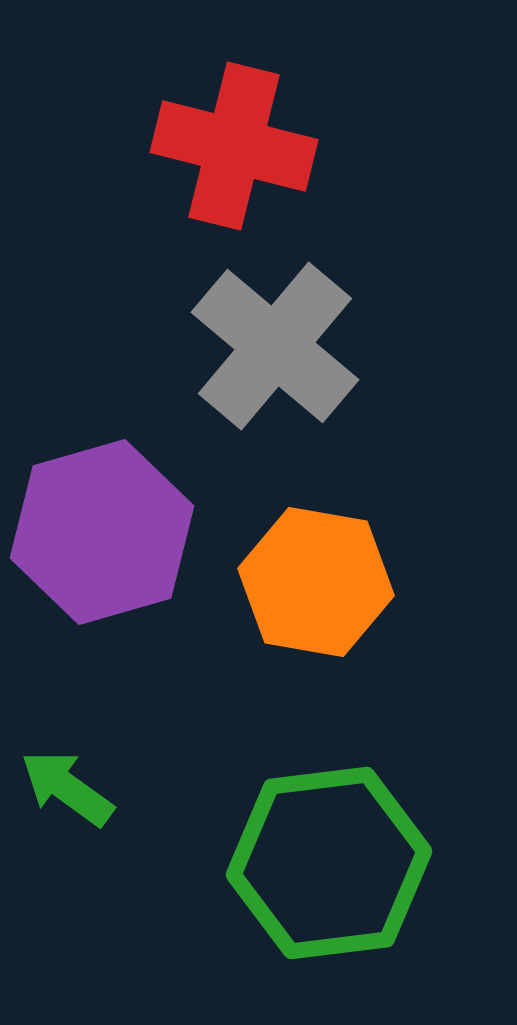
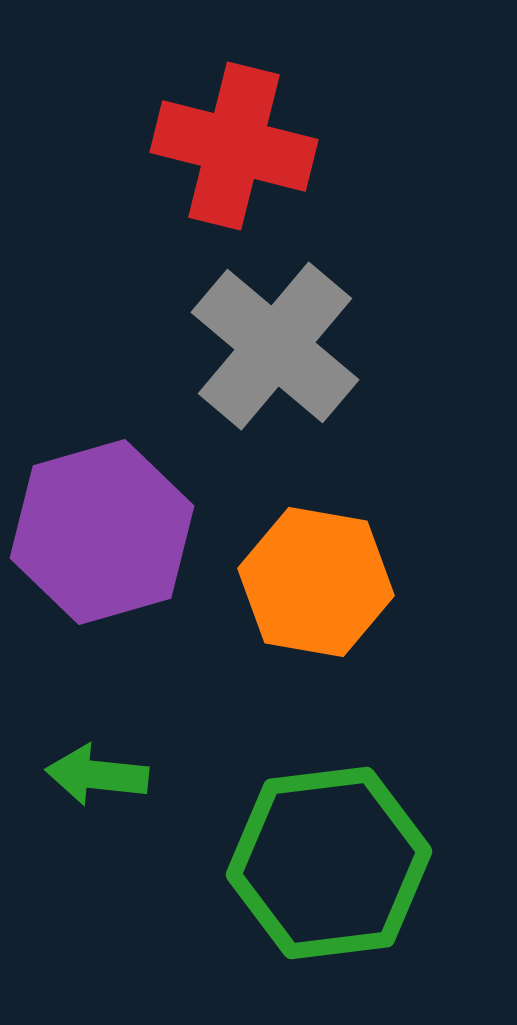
green arrow: moved 30 px right, 13 px up; rotated 30 degrees counterclockwise
